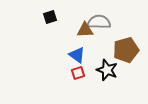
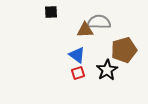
black square: moved 1 px right, 5 px up; rotated 16 degrees clockwise
brown pentagon: moved 2 px left
black star: rotated 20 degrees clockwise
